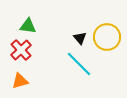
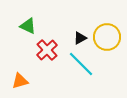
green triangle: rotated 18 degrees clockwise
black triangle: rotated 40 degrees clockwise
red cross: moved 26 px right
cyan line: moved 2 px right
